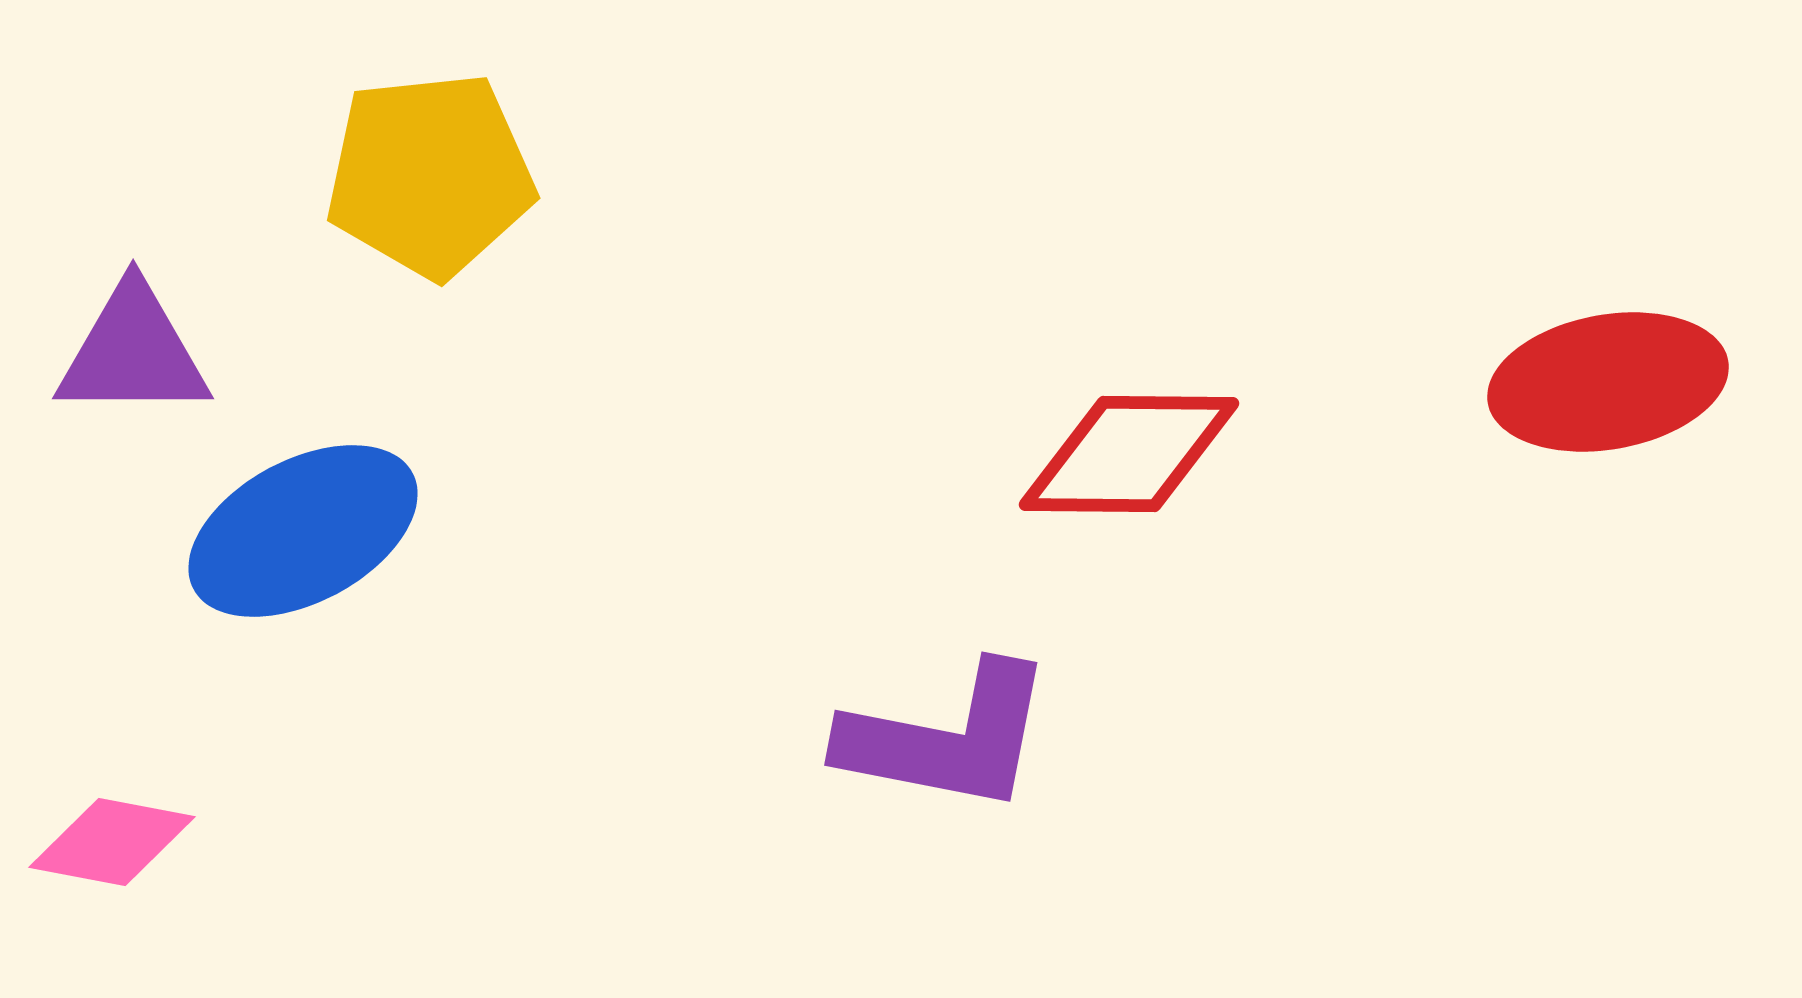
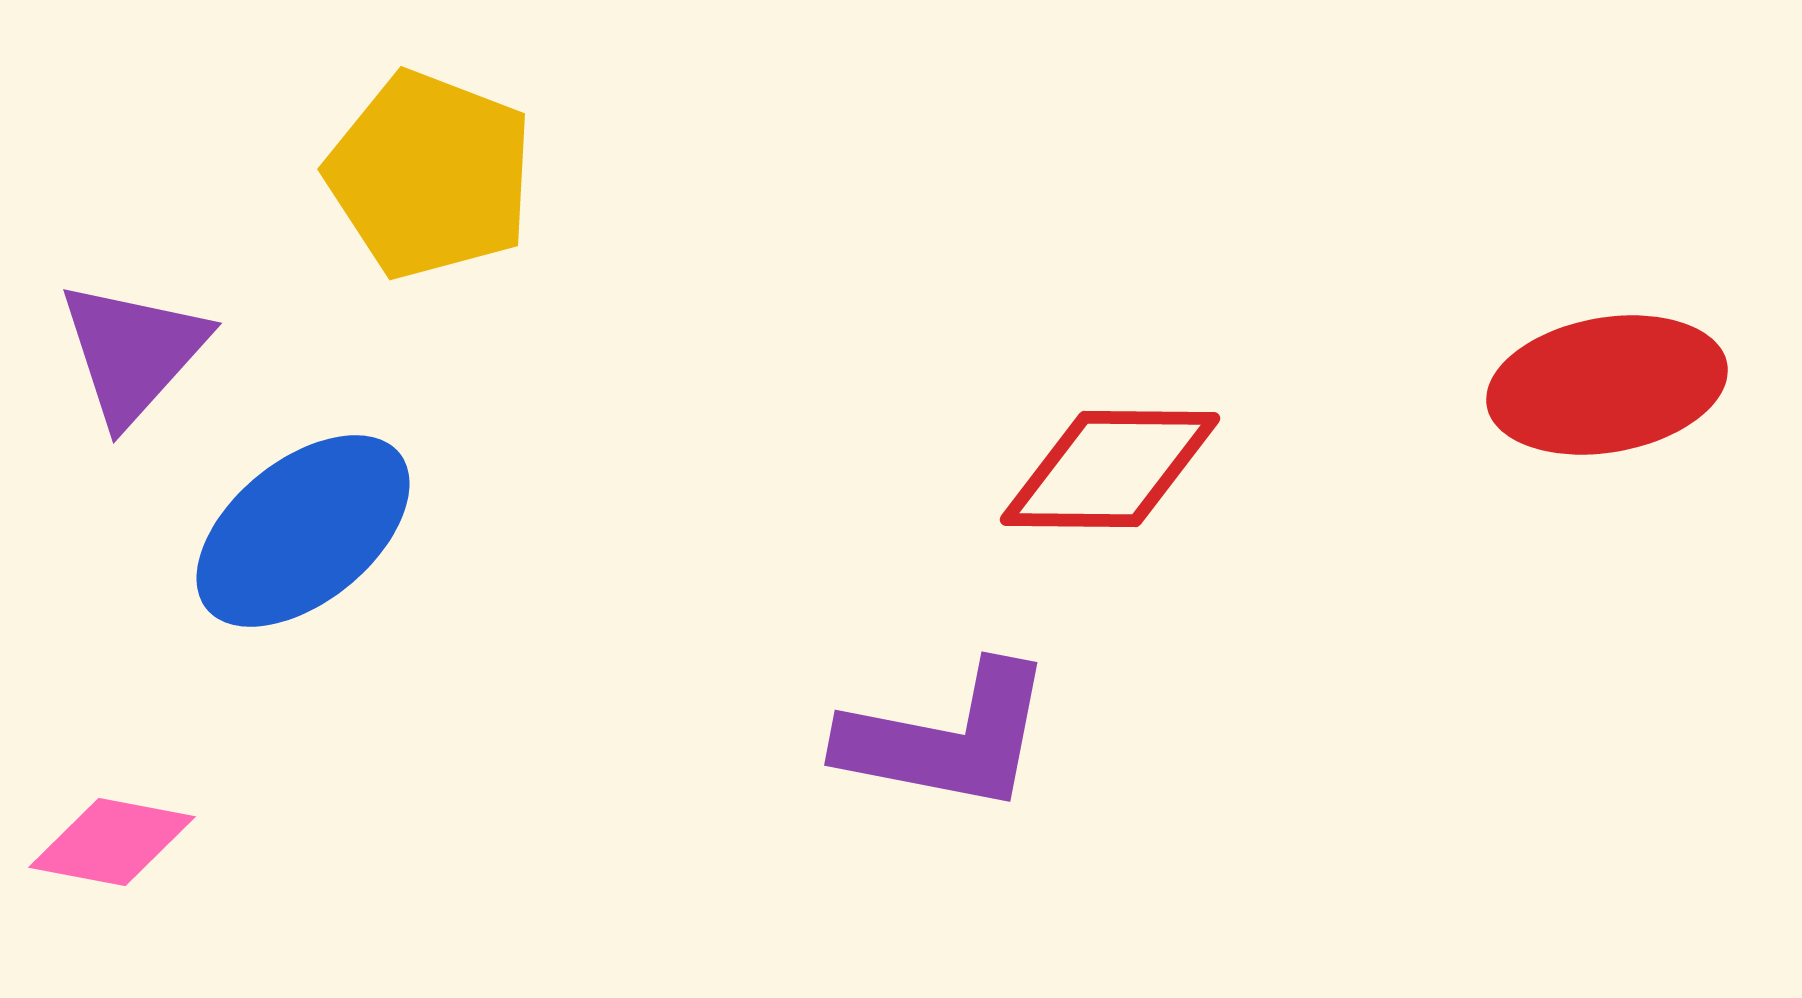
yellow pentagon: rotated 27 degrees clockwise
purple triangle: rotated 48 degrees counterclockwise
red ellipse: moved 1 px left, 3 px down
red diamond: moved 19 px left, 15 px down
blue ellipse: rotated 11 degrees counterclockwise
